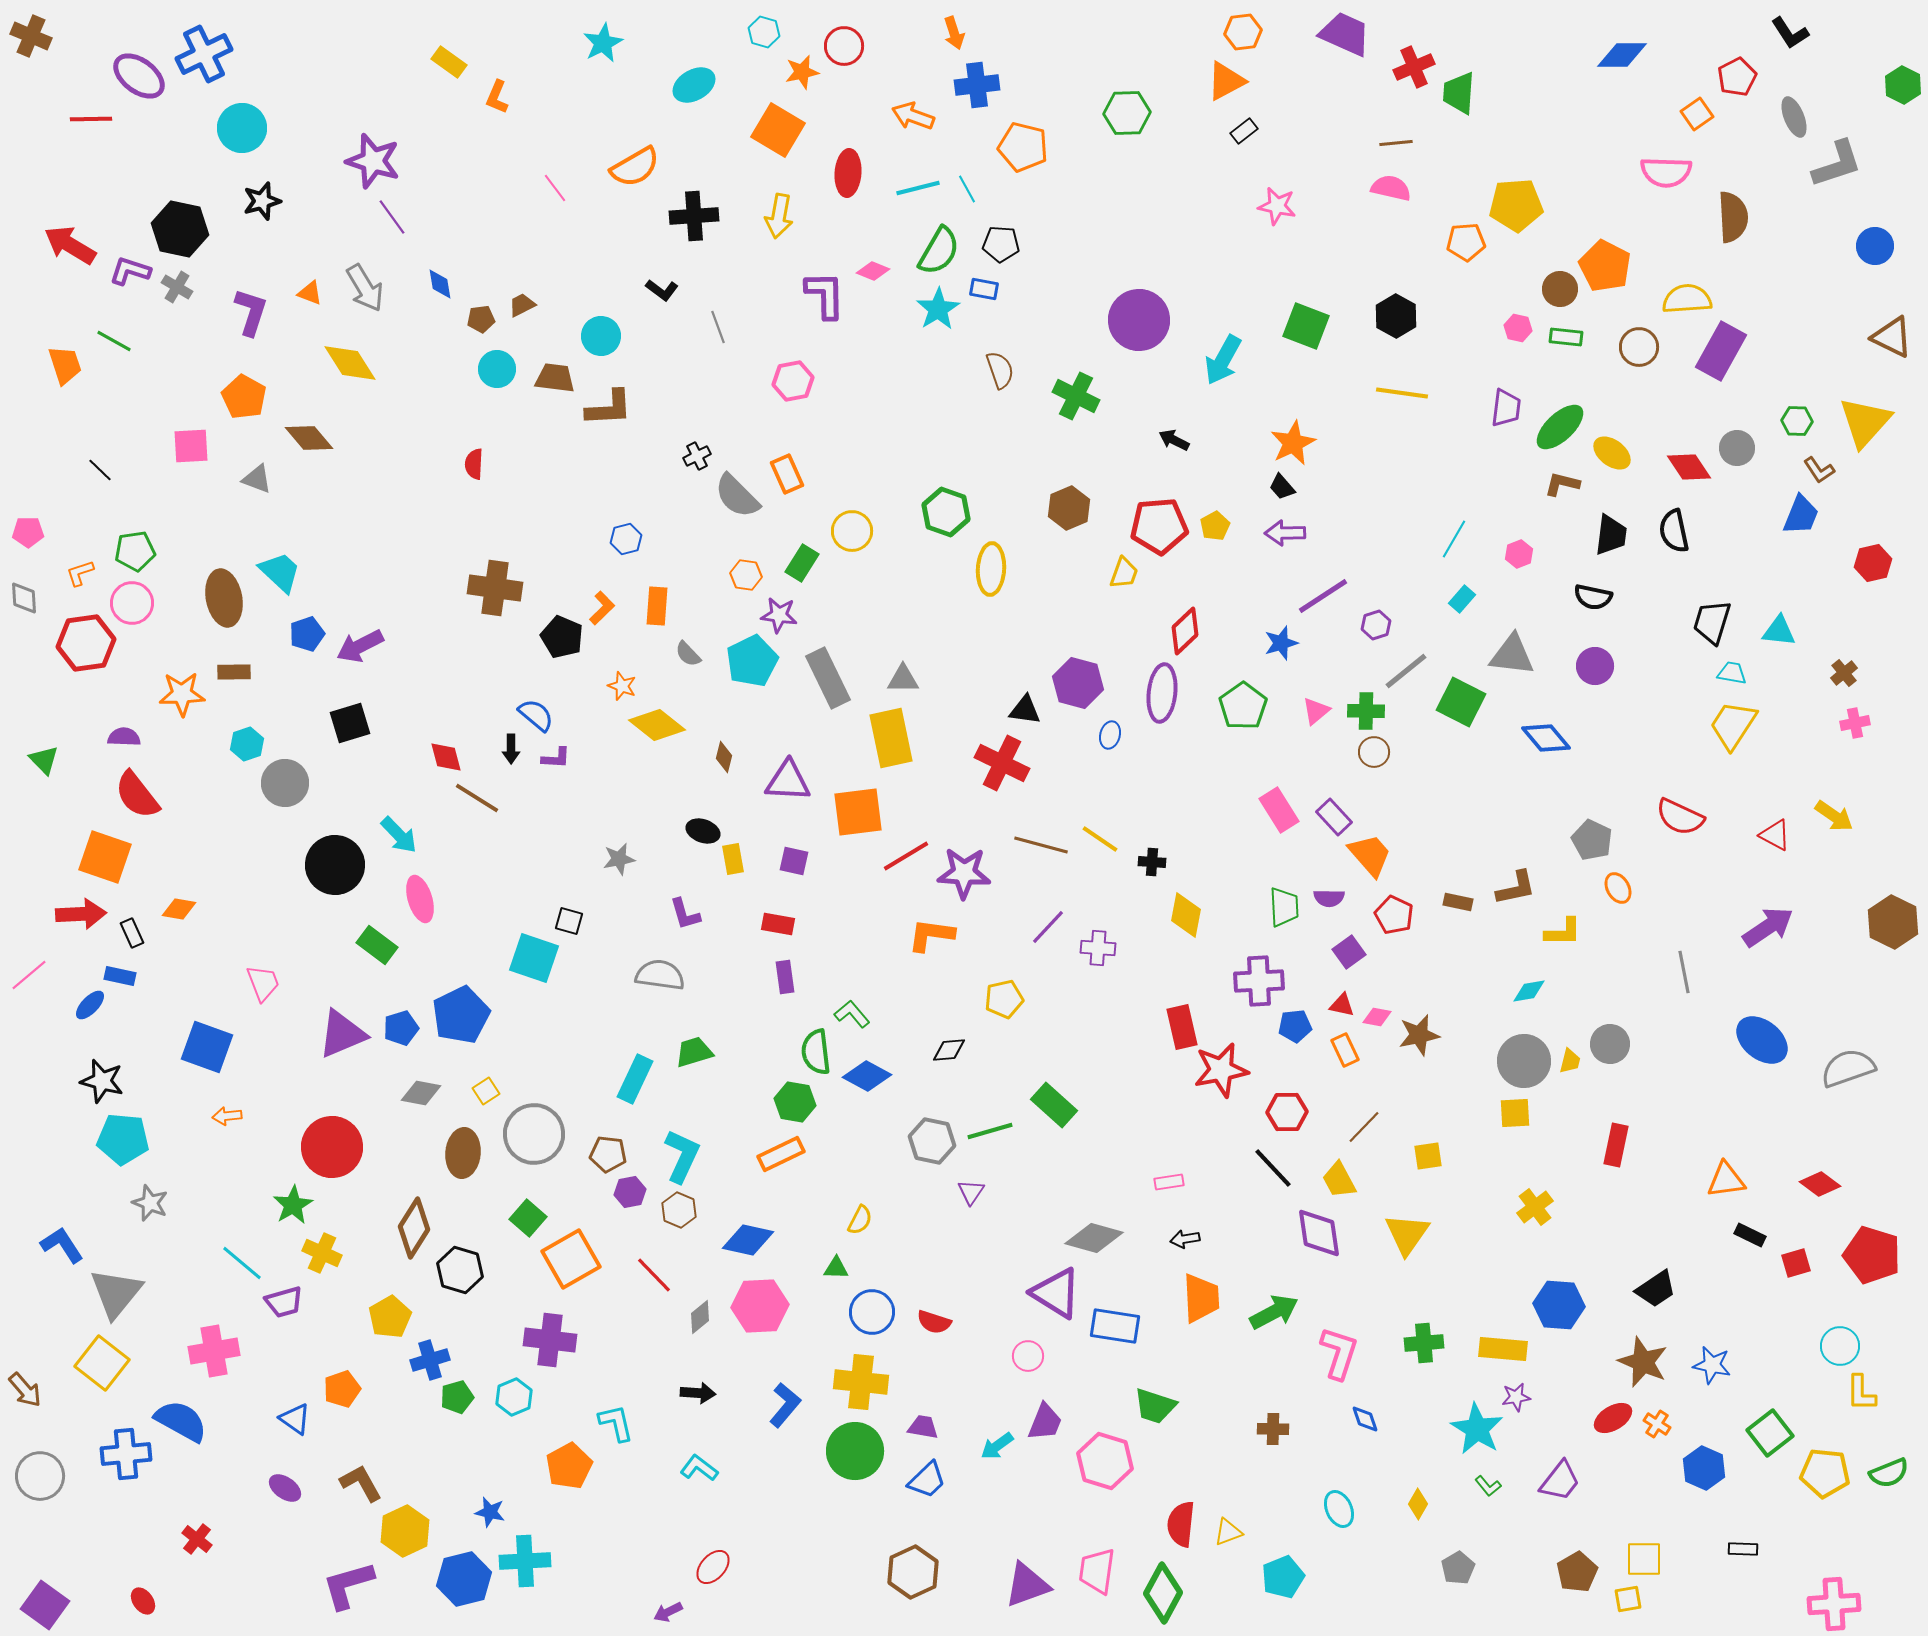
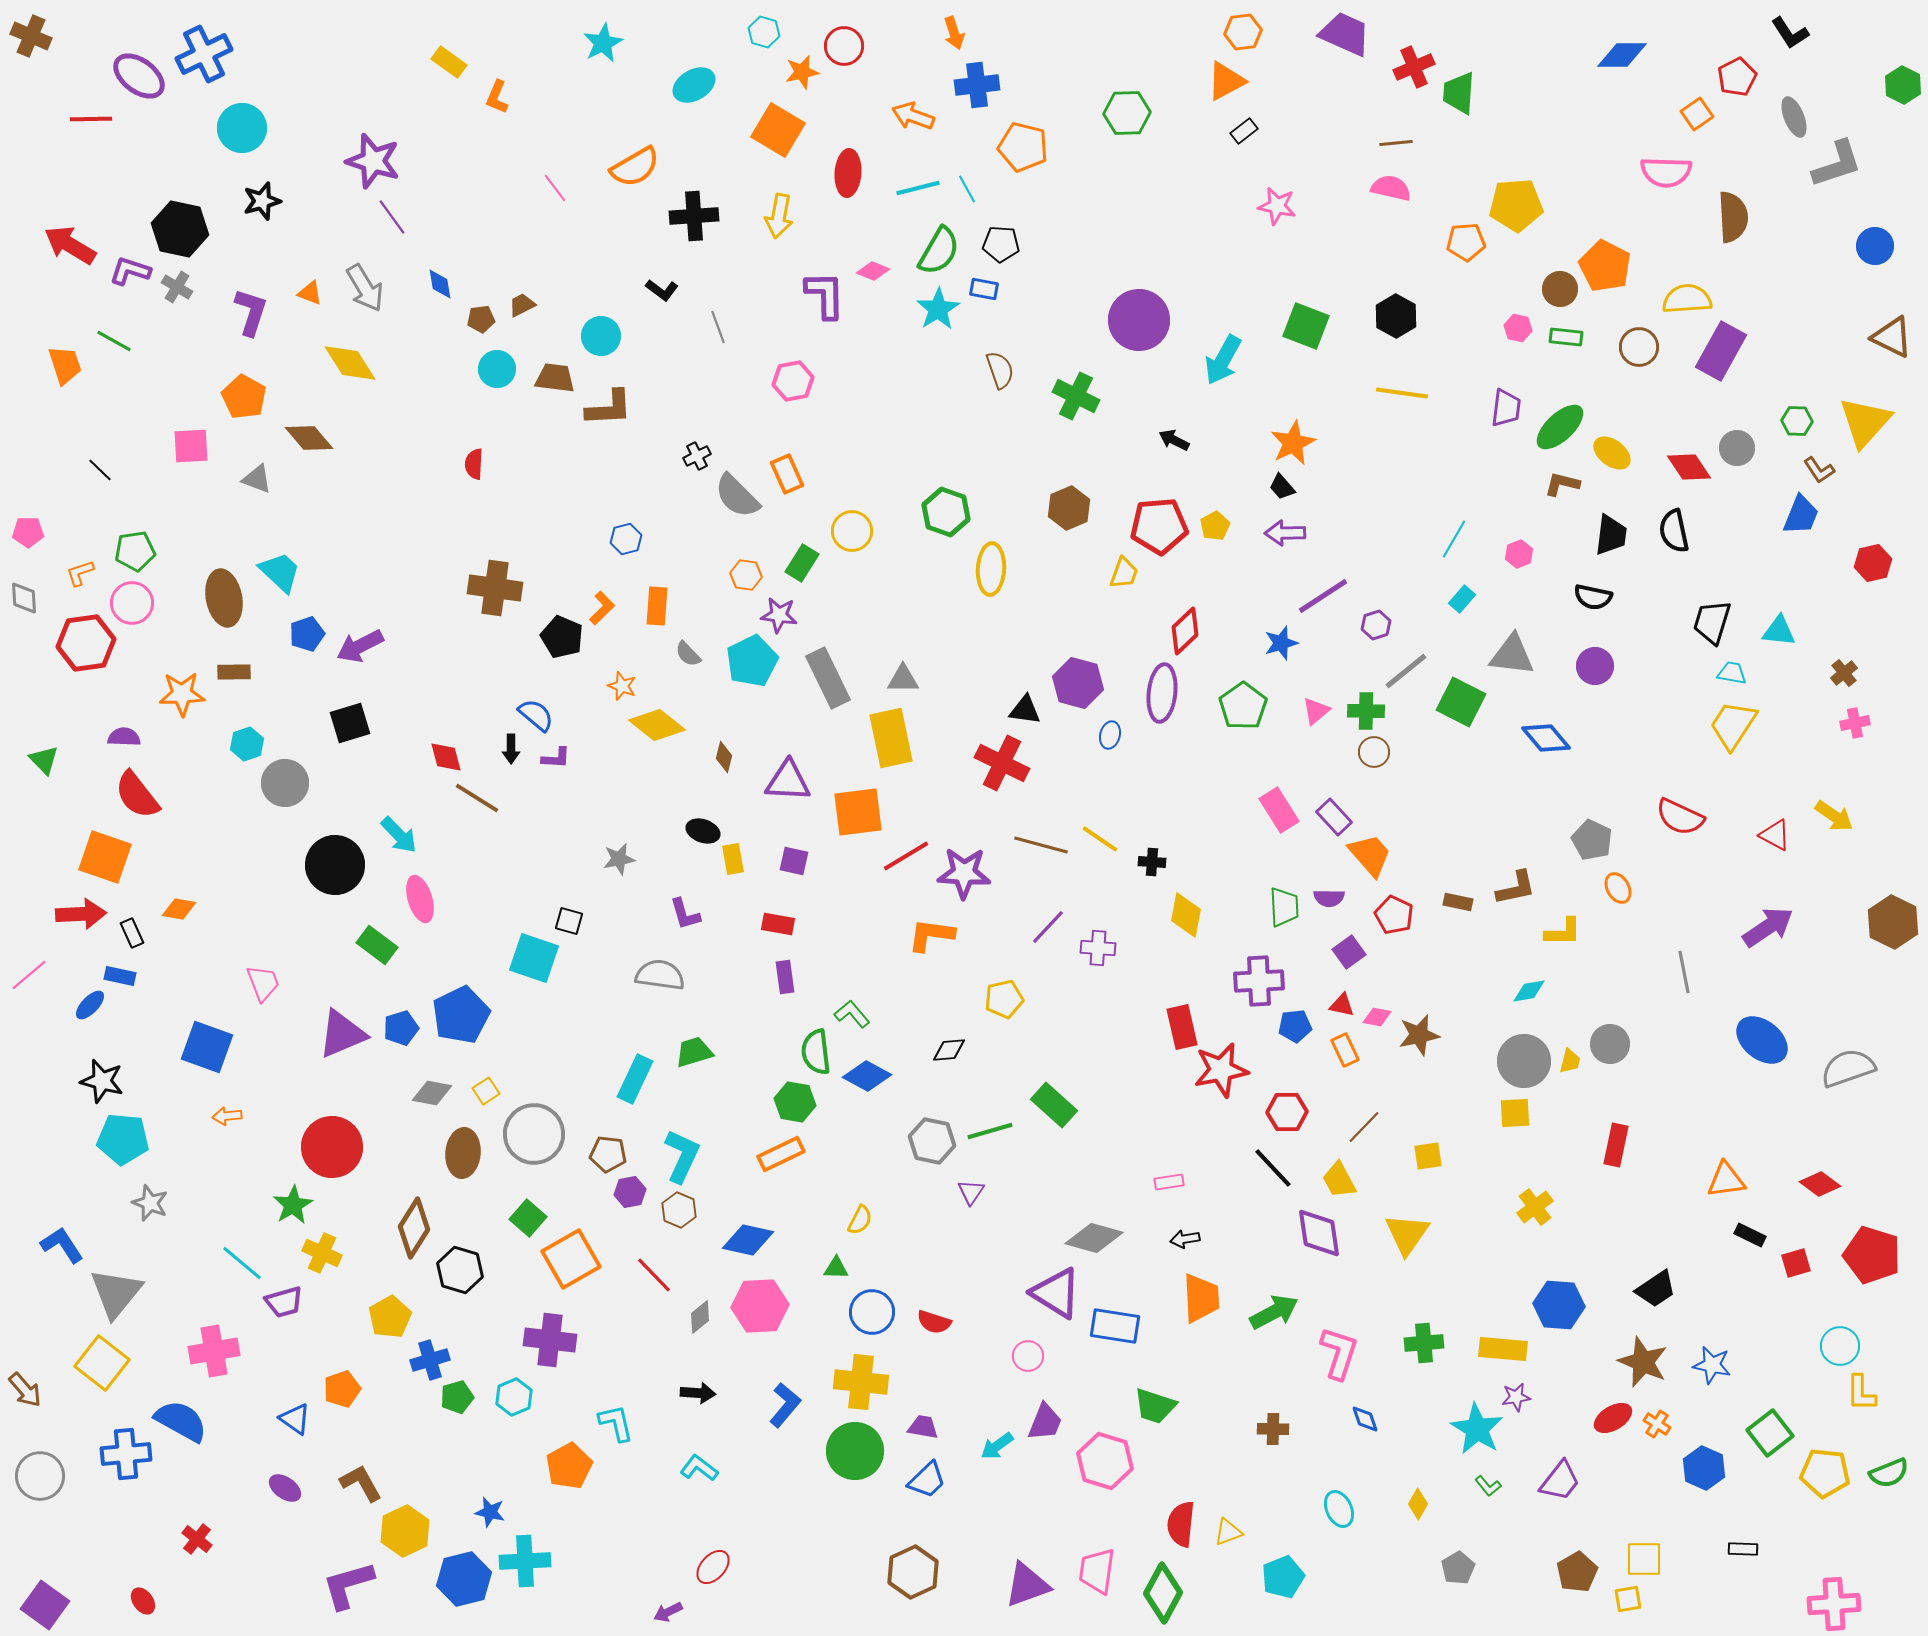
gray diamond at (421, 1093): moved 11 px right
